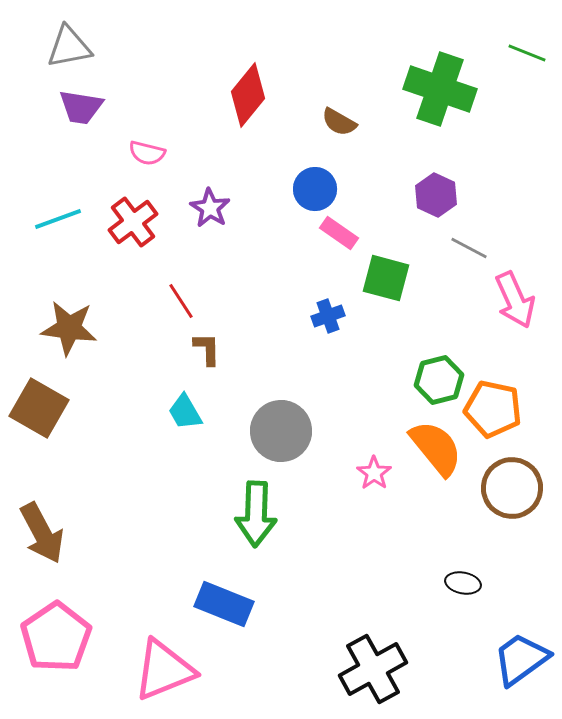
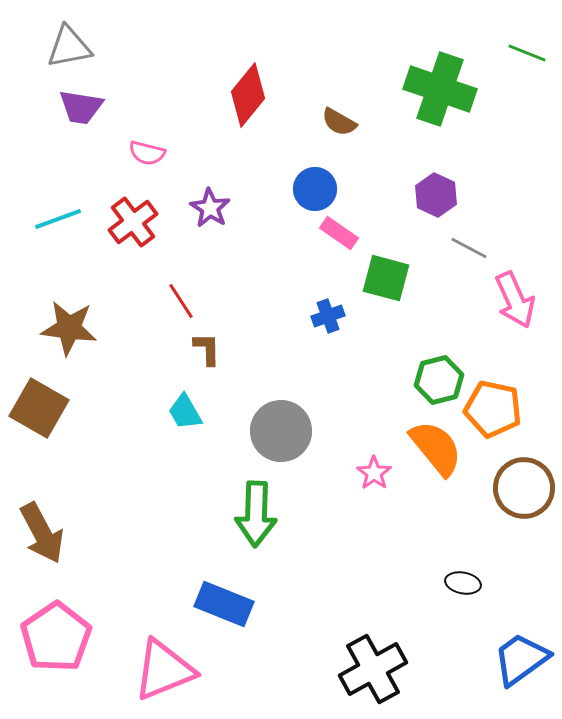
brown circle: moved 12 px right
